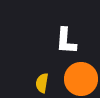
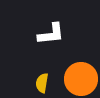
white L-shape: moved 15 px left, 7 px up; rotated 100 degrees counterclockwise
